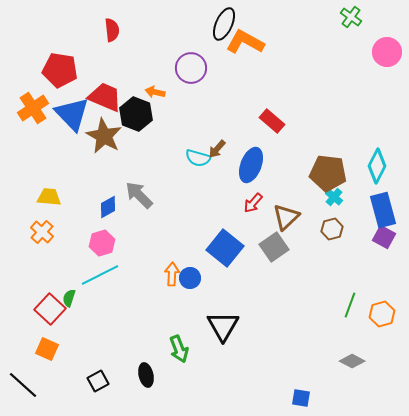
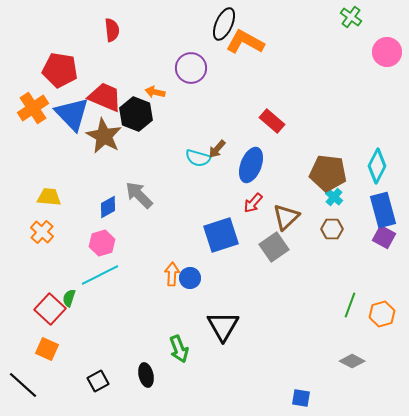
brown hexagon at (332, 229): rotated 15 degrees clockwise
blue square at (225, 248): moved 4 px left, 13 px up; rotated 33 degrees clockwise
